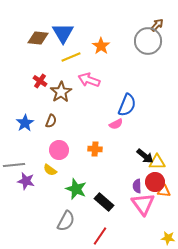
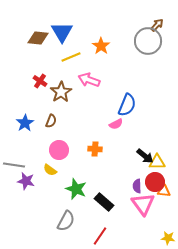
blue triangle: moved 1 px left, 1 px up
gray line: rotated 15 degrees clockwise
